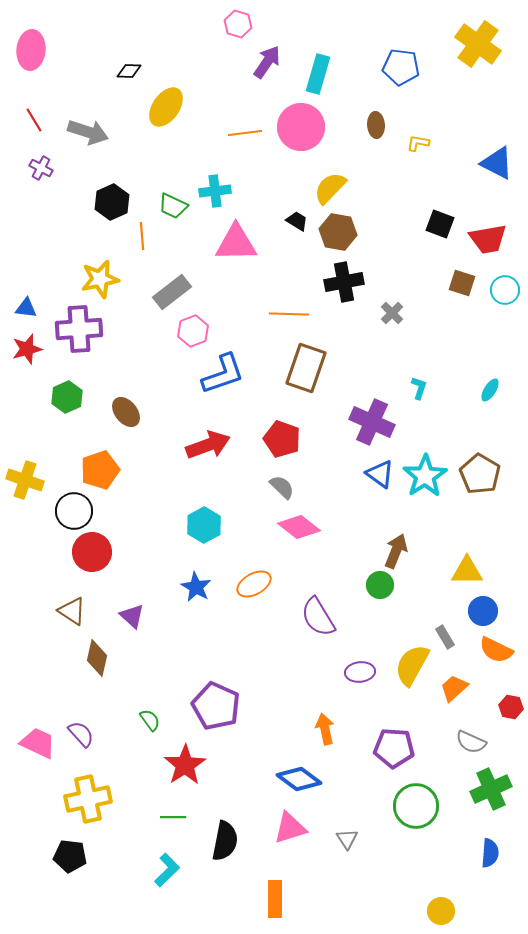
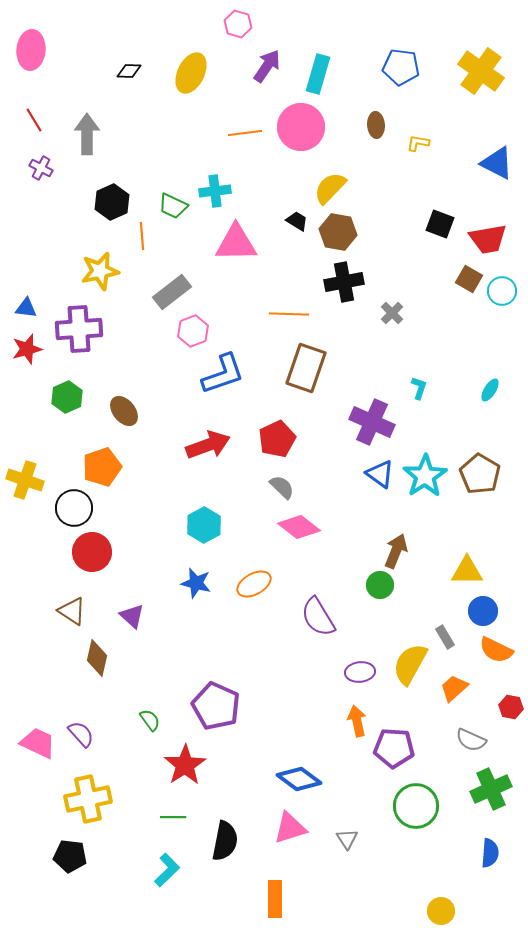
yellow cross at (478, 44): moved 3 px right, 27 px down
purple arrow at (267, 62): moved 4 px down
yellow ellipse at (166, 107): moved 25 px right, 34 px up; rotated 9 degrees counterclockwise
gray arrow at (88, 132): moved 1 px left, 2 px down; rotated 108 degrees counterclockwise
yellow star at (100, 279): moved 8 px up
brown square at (462, 283): moved 7 px right, 4 px up; rotated 12 degrees clockwise
cyan circle at (505, 290): moved 3 px left, 1 px down
brown ellipse at (126, 412): moved 2 px left, 1 px up
red pentagon at (282, 439): moved 5 px left; rotated 27 degrees clockwise
orange pentagon at (100, 470): moved 2 px right, 3 px up
black circle at (74, 511): moved 3 px up
blue star at (196, 587): moved 4 px up; rotated 16 degrees counterclockwise
yellow semicircle at (412, 665): moved 2 px left, 1 px up
orange arrow at (325, 729): moved 32 px right, 8 px up
gray semicircle at (471, 742): moved 2 px up
